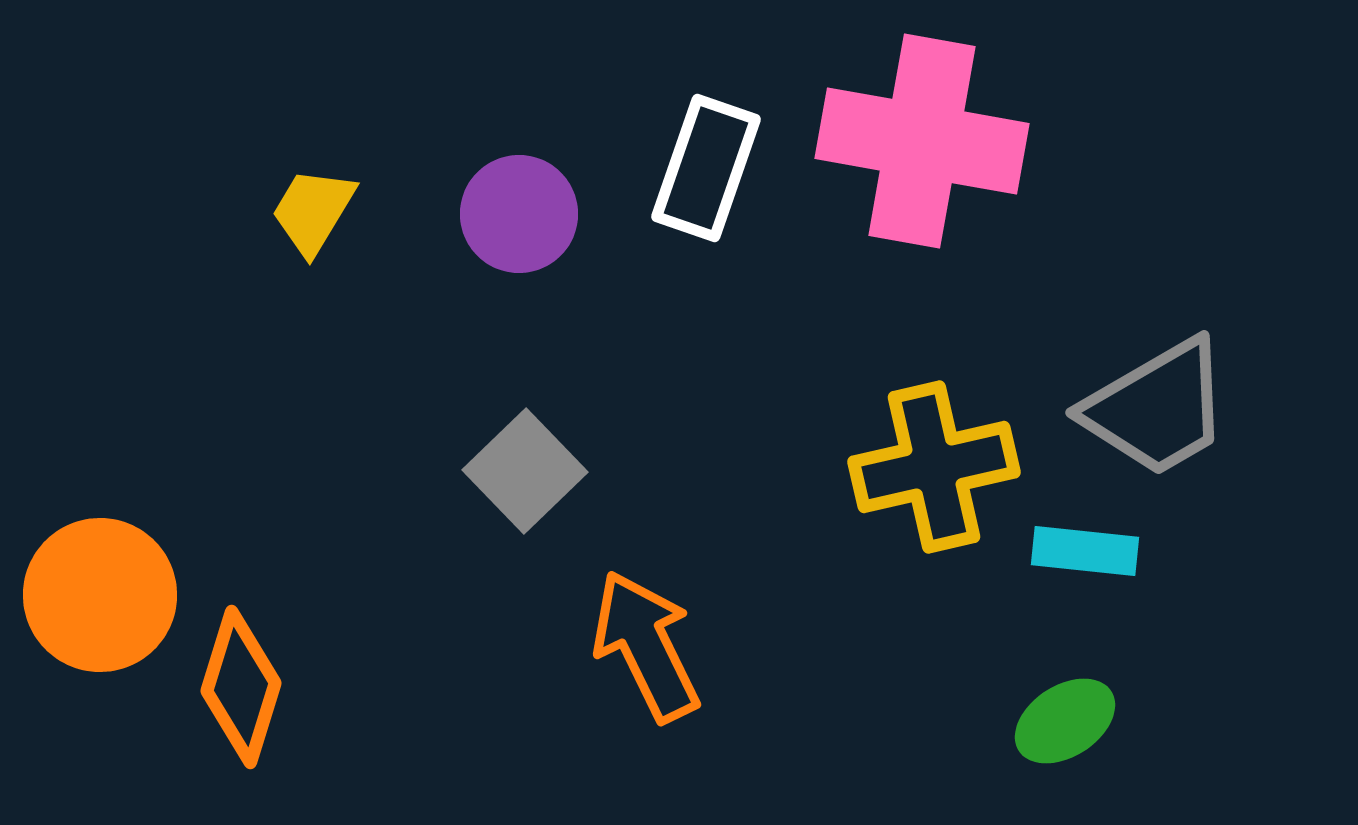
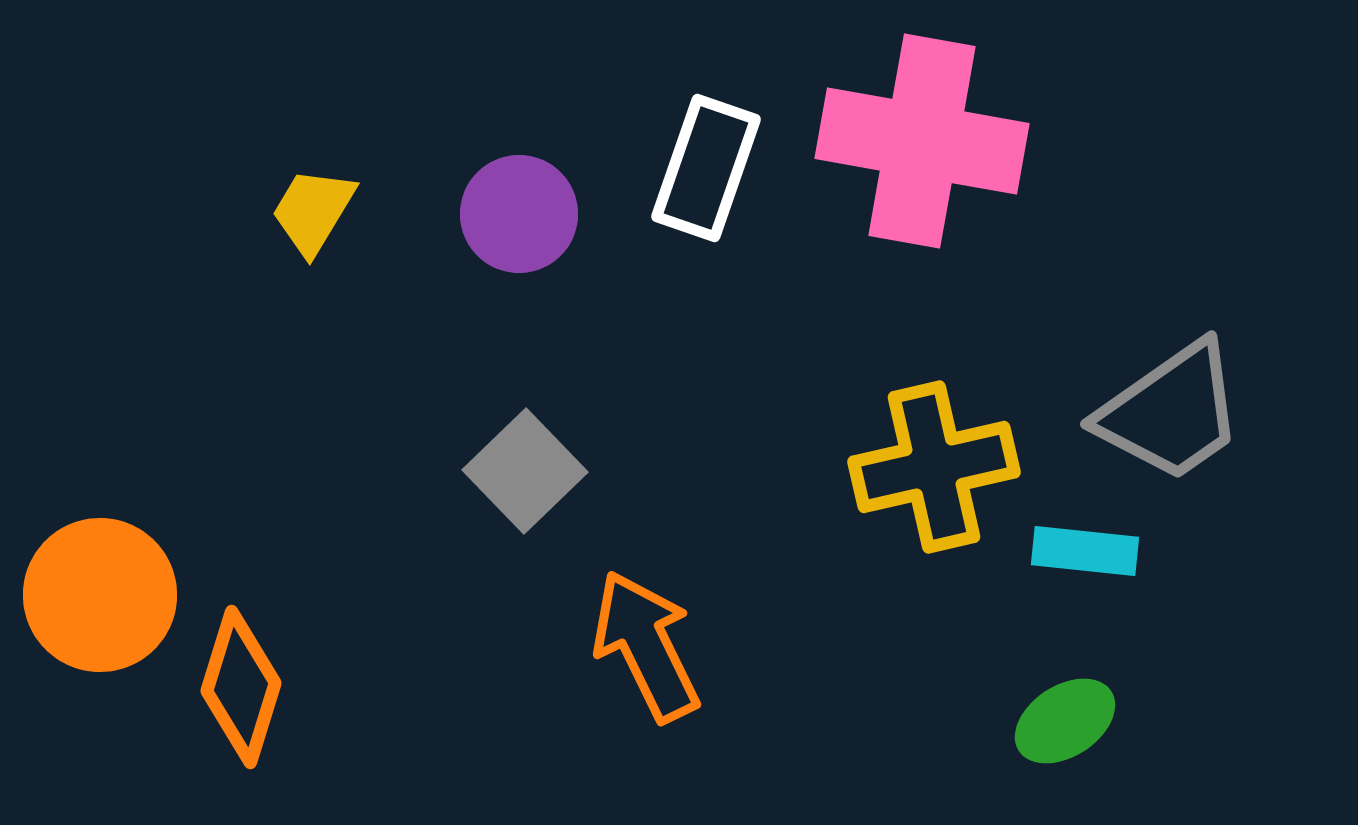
gray trapezoid: moved 14 px right, 4 px down; rotated 5 degrees counterclockwise
